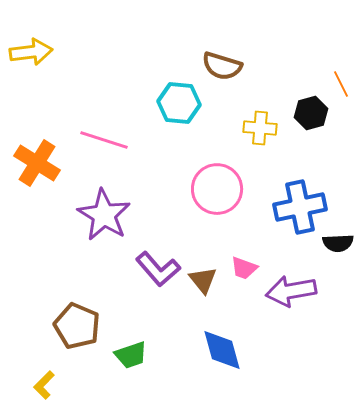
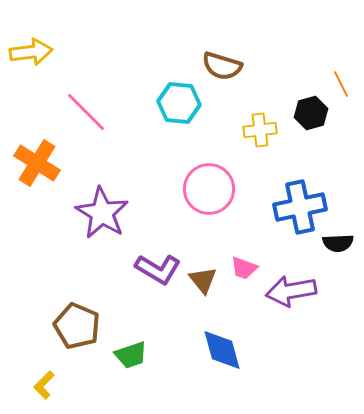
yellow cross: moved 2 px down; rotated 12 degrees counterclockwise
pink line: moved 18 px left, 28 px up; rotated 27 degrees clockwise
pink circle: moved 8 px left
purple star: moved 2 px left, 2 px up
purple L-shape: rotated 18 degrees counterclockwise
